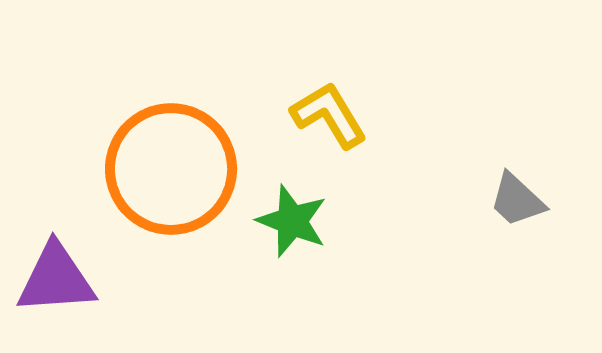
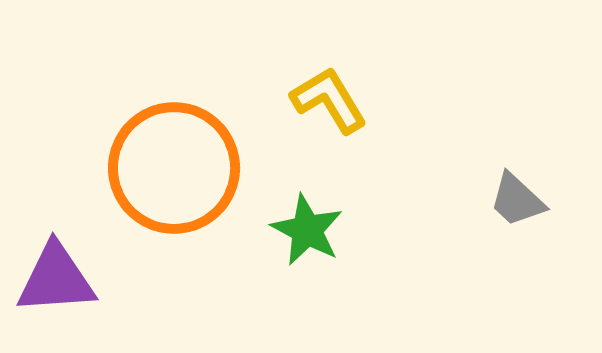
yellow L-shape: moved 15 px up
orange circle: moved 3 px right, 1 px up
green star: moved 15 px right, 9 px down; rotated 6 degrees clockwise
